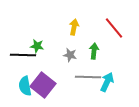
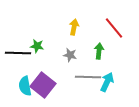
green arrow: moved 5 px right
black line: moved 5 px left, 2 px up
